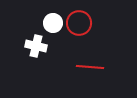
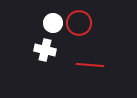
white cross: moved 9 px right, 4 px down
red line: moved 2 px up
